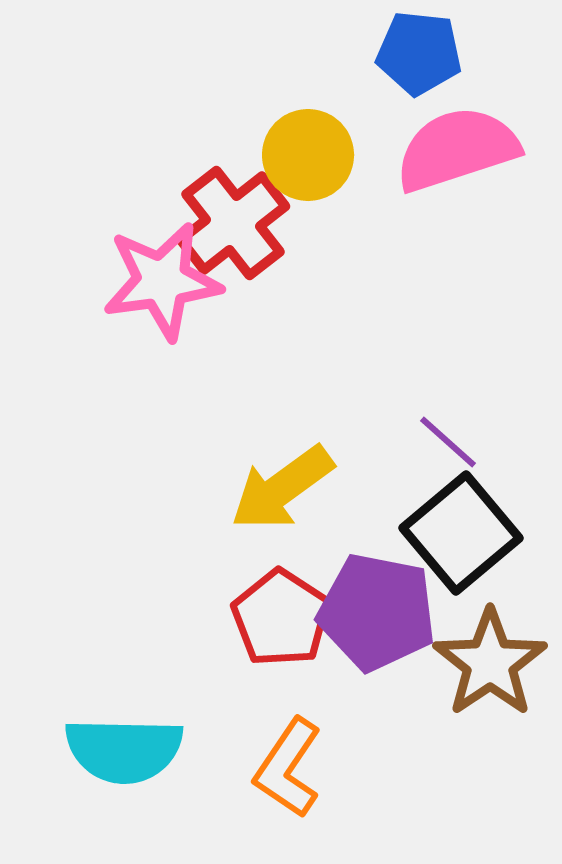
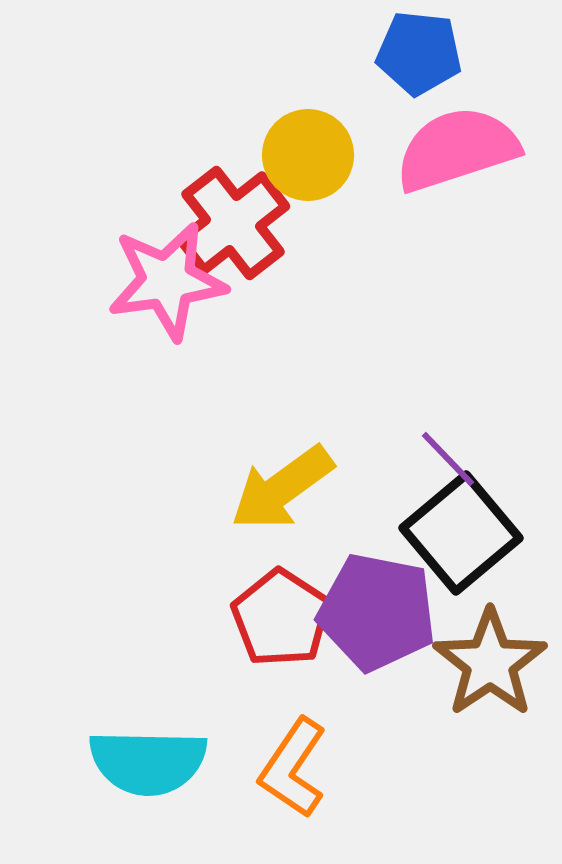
pink star: moved 5 px right
purple line: moved 17 px down; rotated 4 degrees clockwise
cyan semicircle: moved 24 px right, 12 px down
orange L-shape: moved 5 px right
